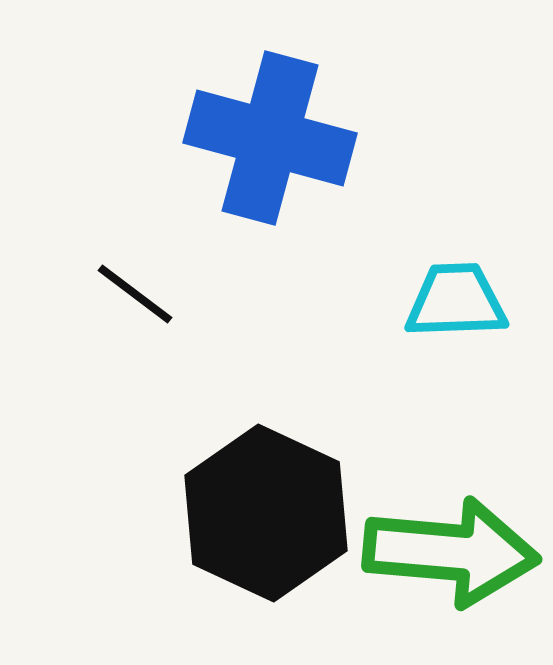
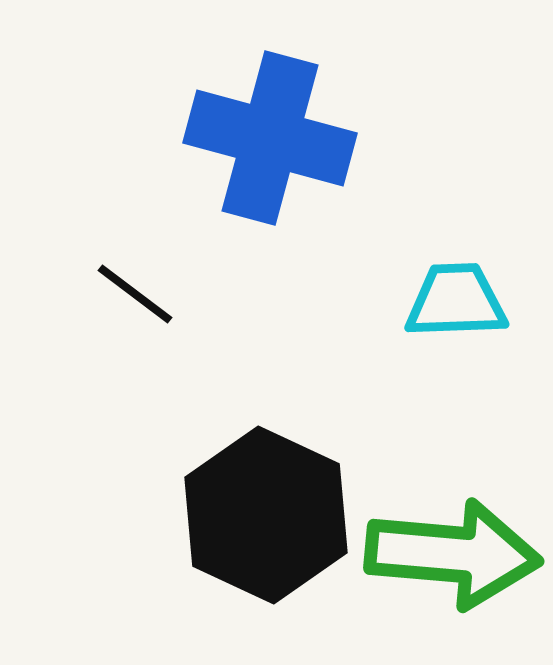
black hexagon: moved 2 px down
green arrow: moved 2 px right, 2 px down
